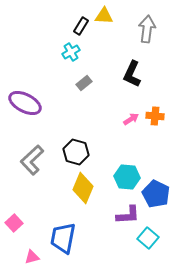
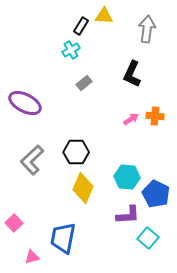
cyan cross: moved 2 px up
black hexagon: rotated 15 degrees counterclockwise
